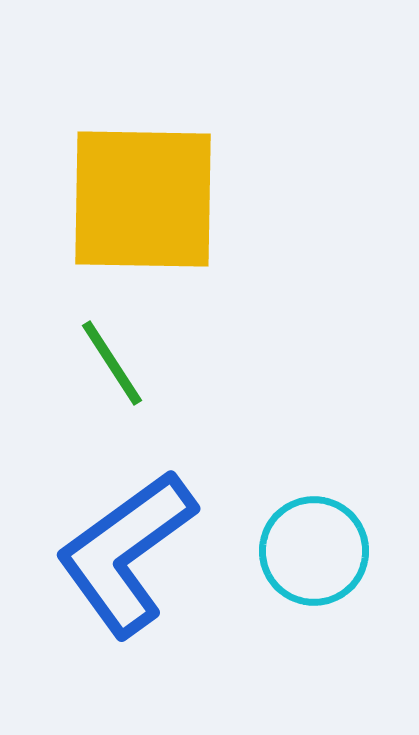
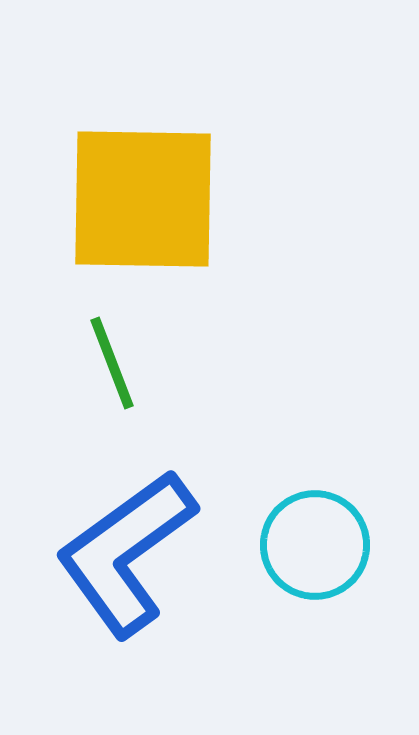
green line: rotated 12 degrees clockwise
cyan circle: moved 1 px right, 6 px up
